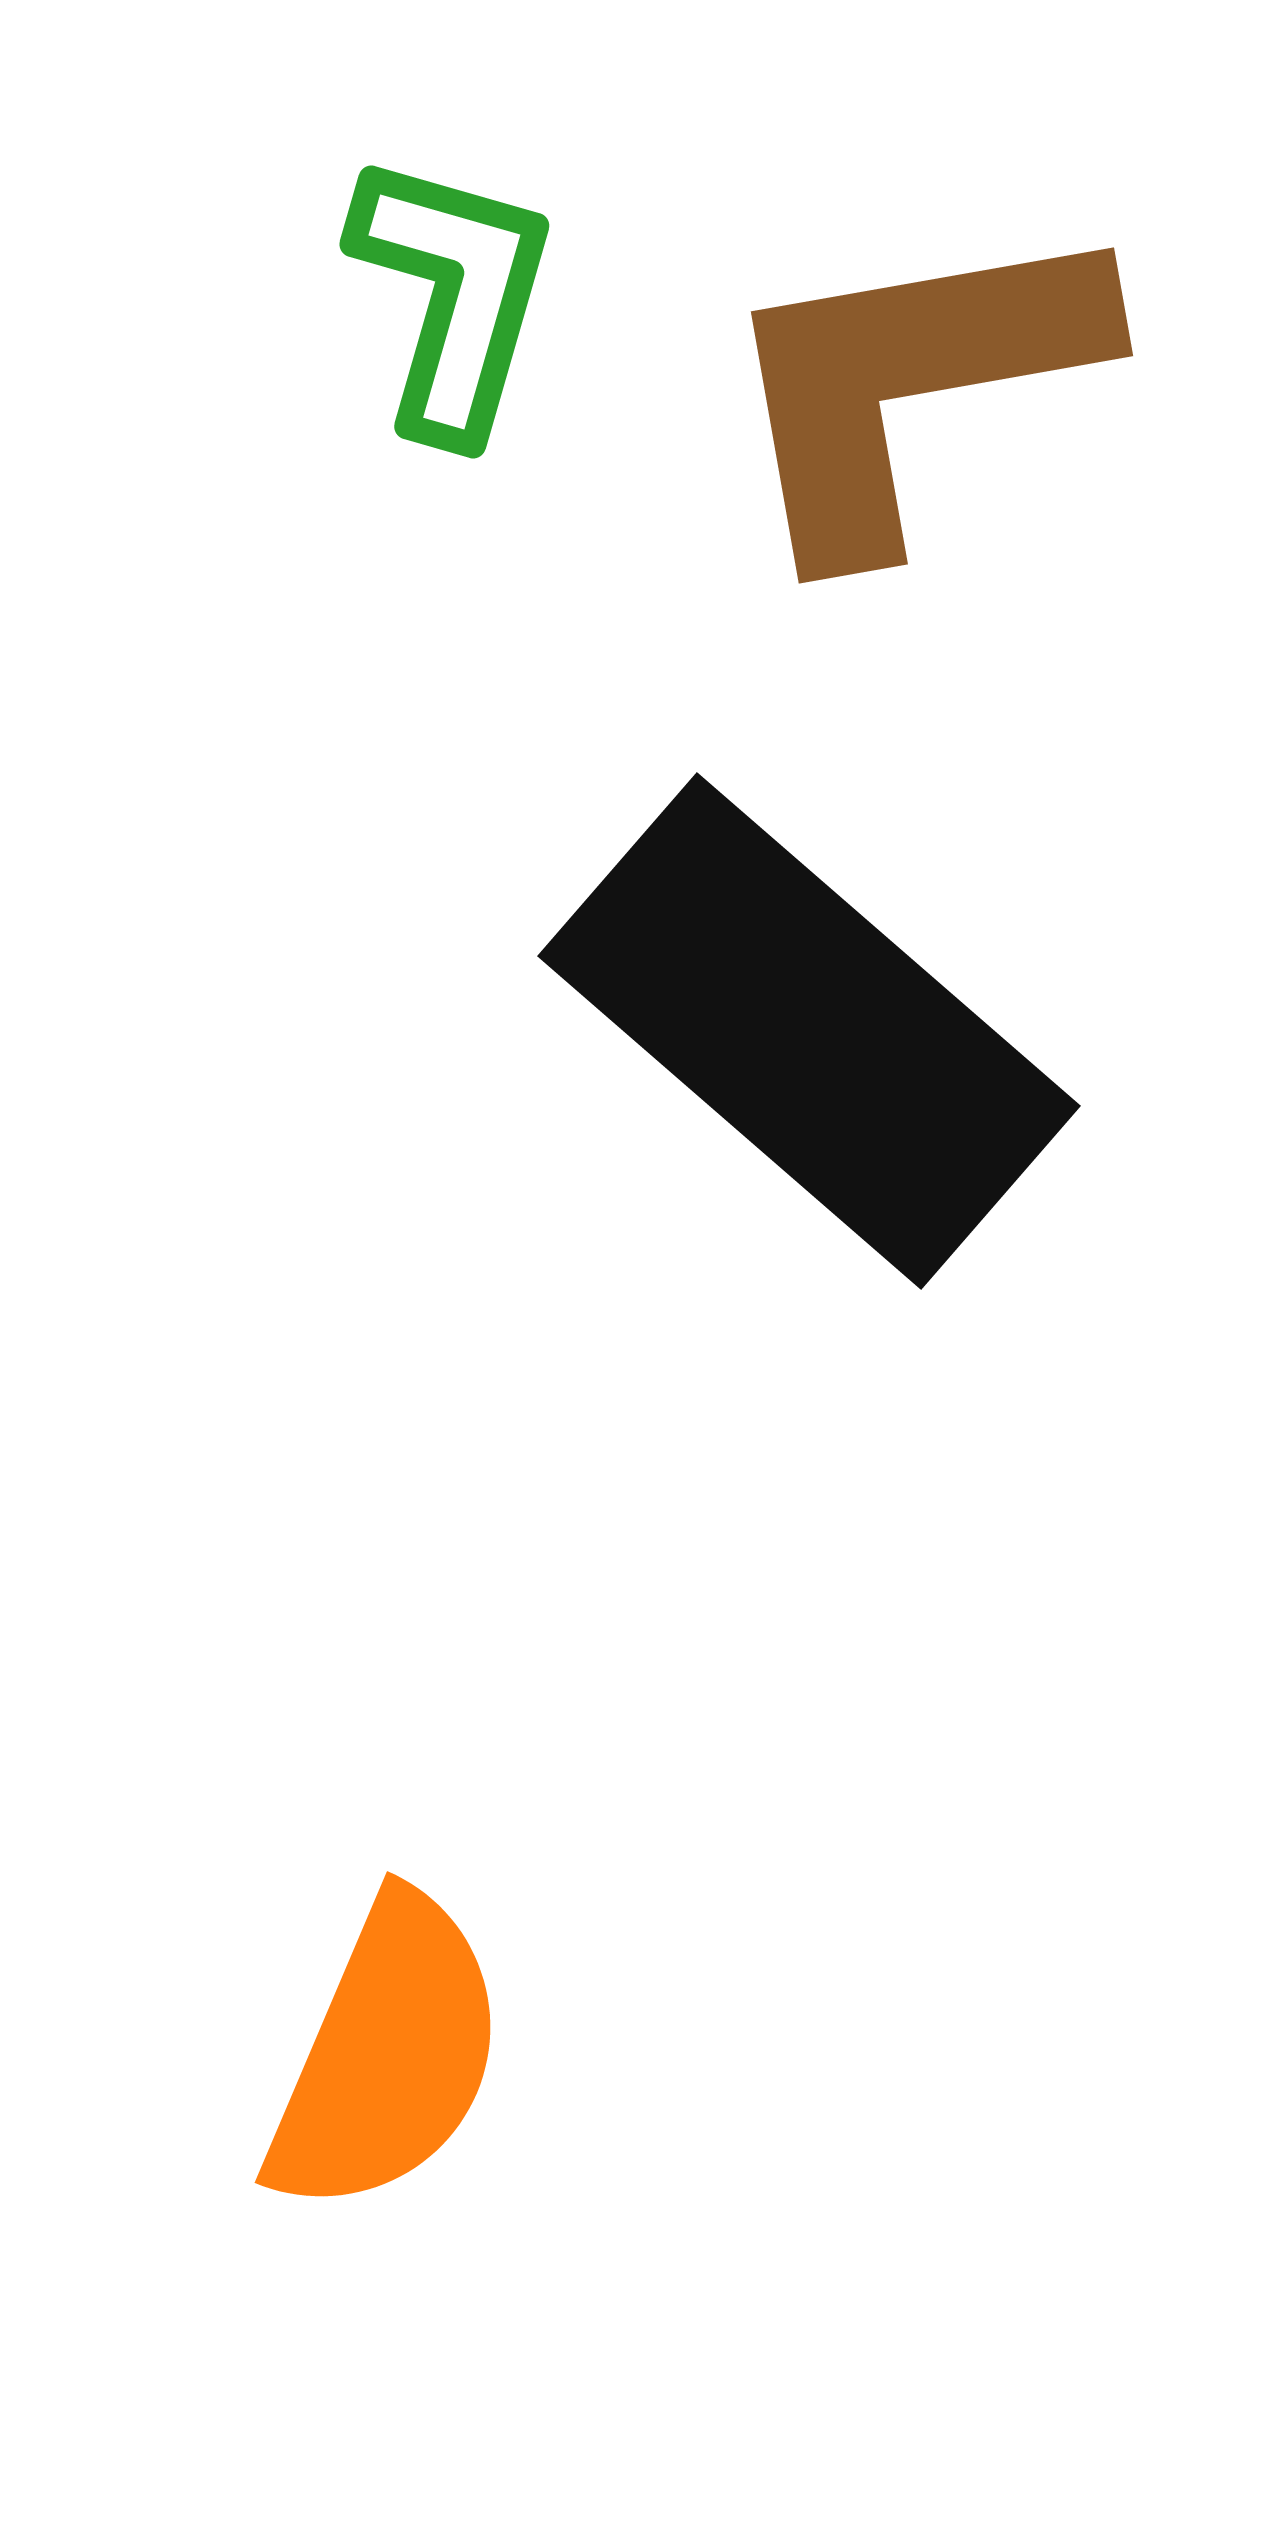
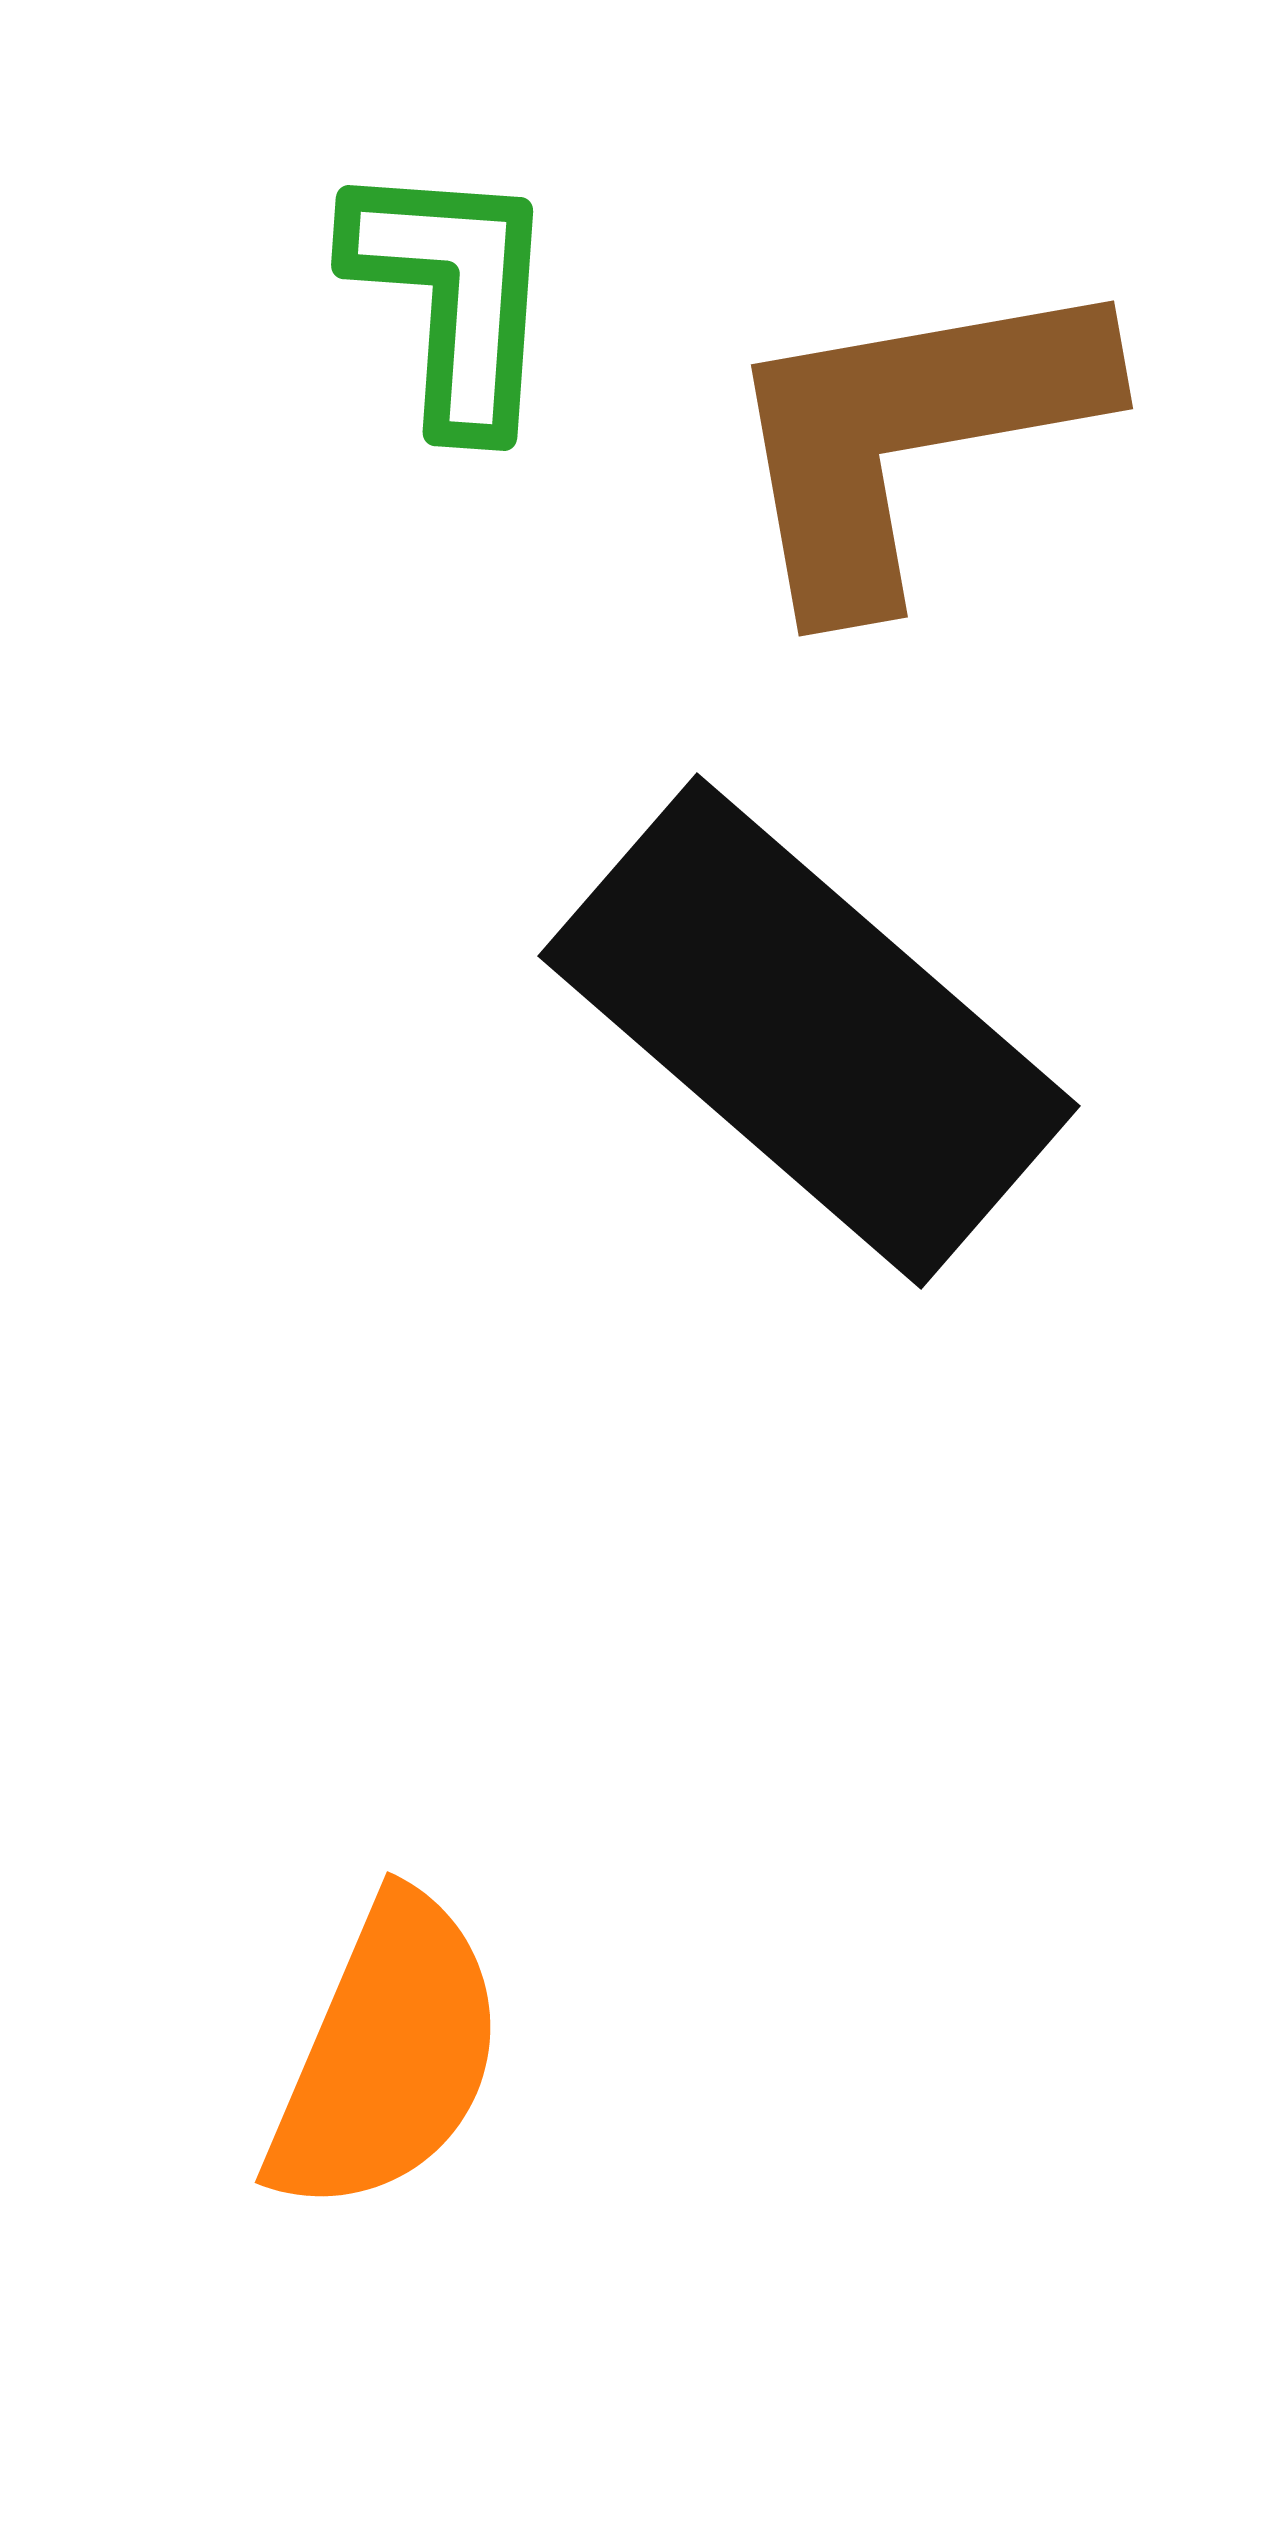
green L-shape: rotated 12 degrees counterclockwise
brown L-shape: moved 53 px down
